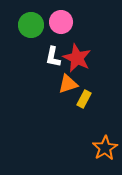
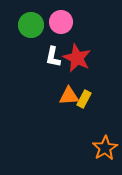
orange triangle: moved 1 px right, 12 px down; rotated 15 degrees clockwise
